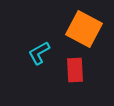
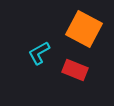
red rectangle: rotated 65 degrees counterclockwise
